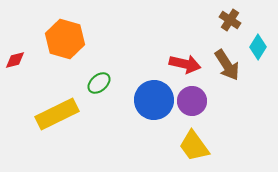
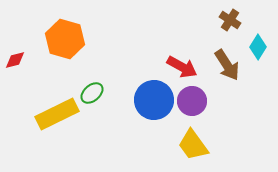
red arrow: moved 3 px left, 3 px down; rotated 16 degrees clockwise
green ellipse: moved 7 px left, 10 px down
yellow trapezoid: moved 1 px left, 1 px up
